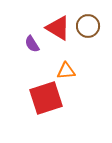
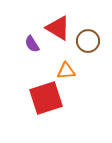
brown circle: moved 15 px down
